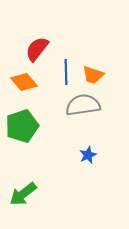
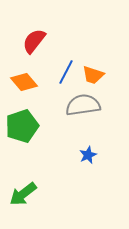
red semicircle: moved 3 px left, 8 px up
blue line: rotated 30 degrees clockwise
